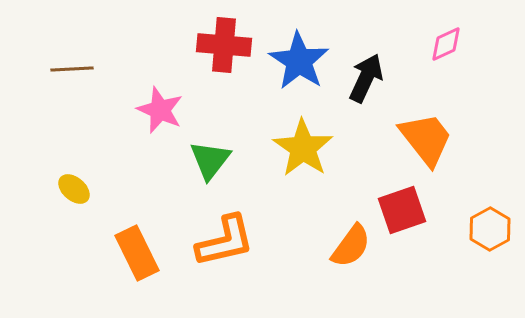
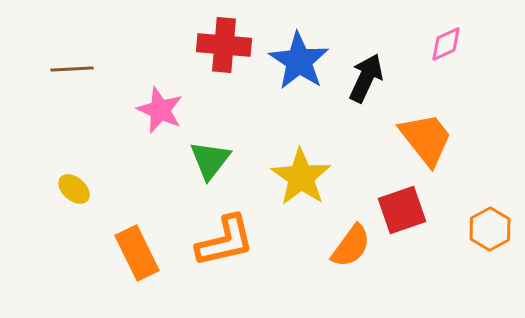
yellow star: moved 2 px left, 29 px down
